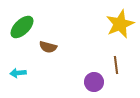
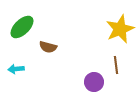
yellow star: moved 5 px down
cyan arrow: moved 2 px left, 4 px up
